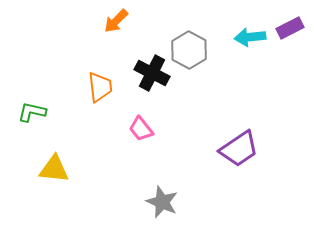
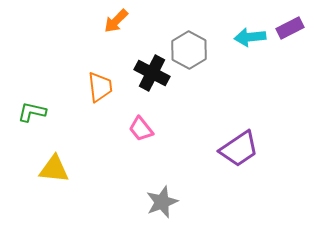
gray star: rotated 28 degrees clockwise
